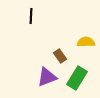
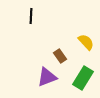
yellow semicircle: rotated 48 degrees clockwise
green rectangle: moved 6 px right
